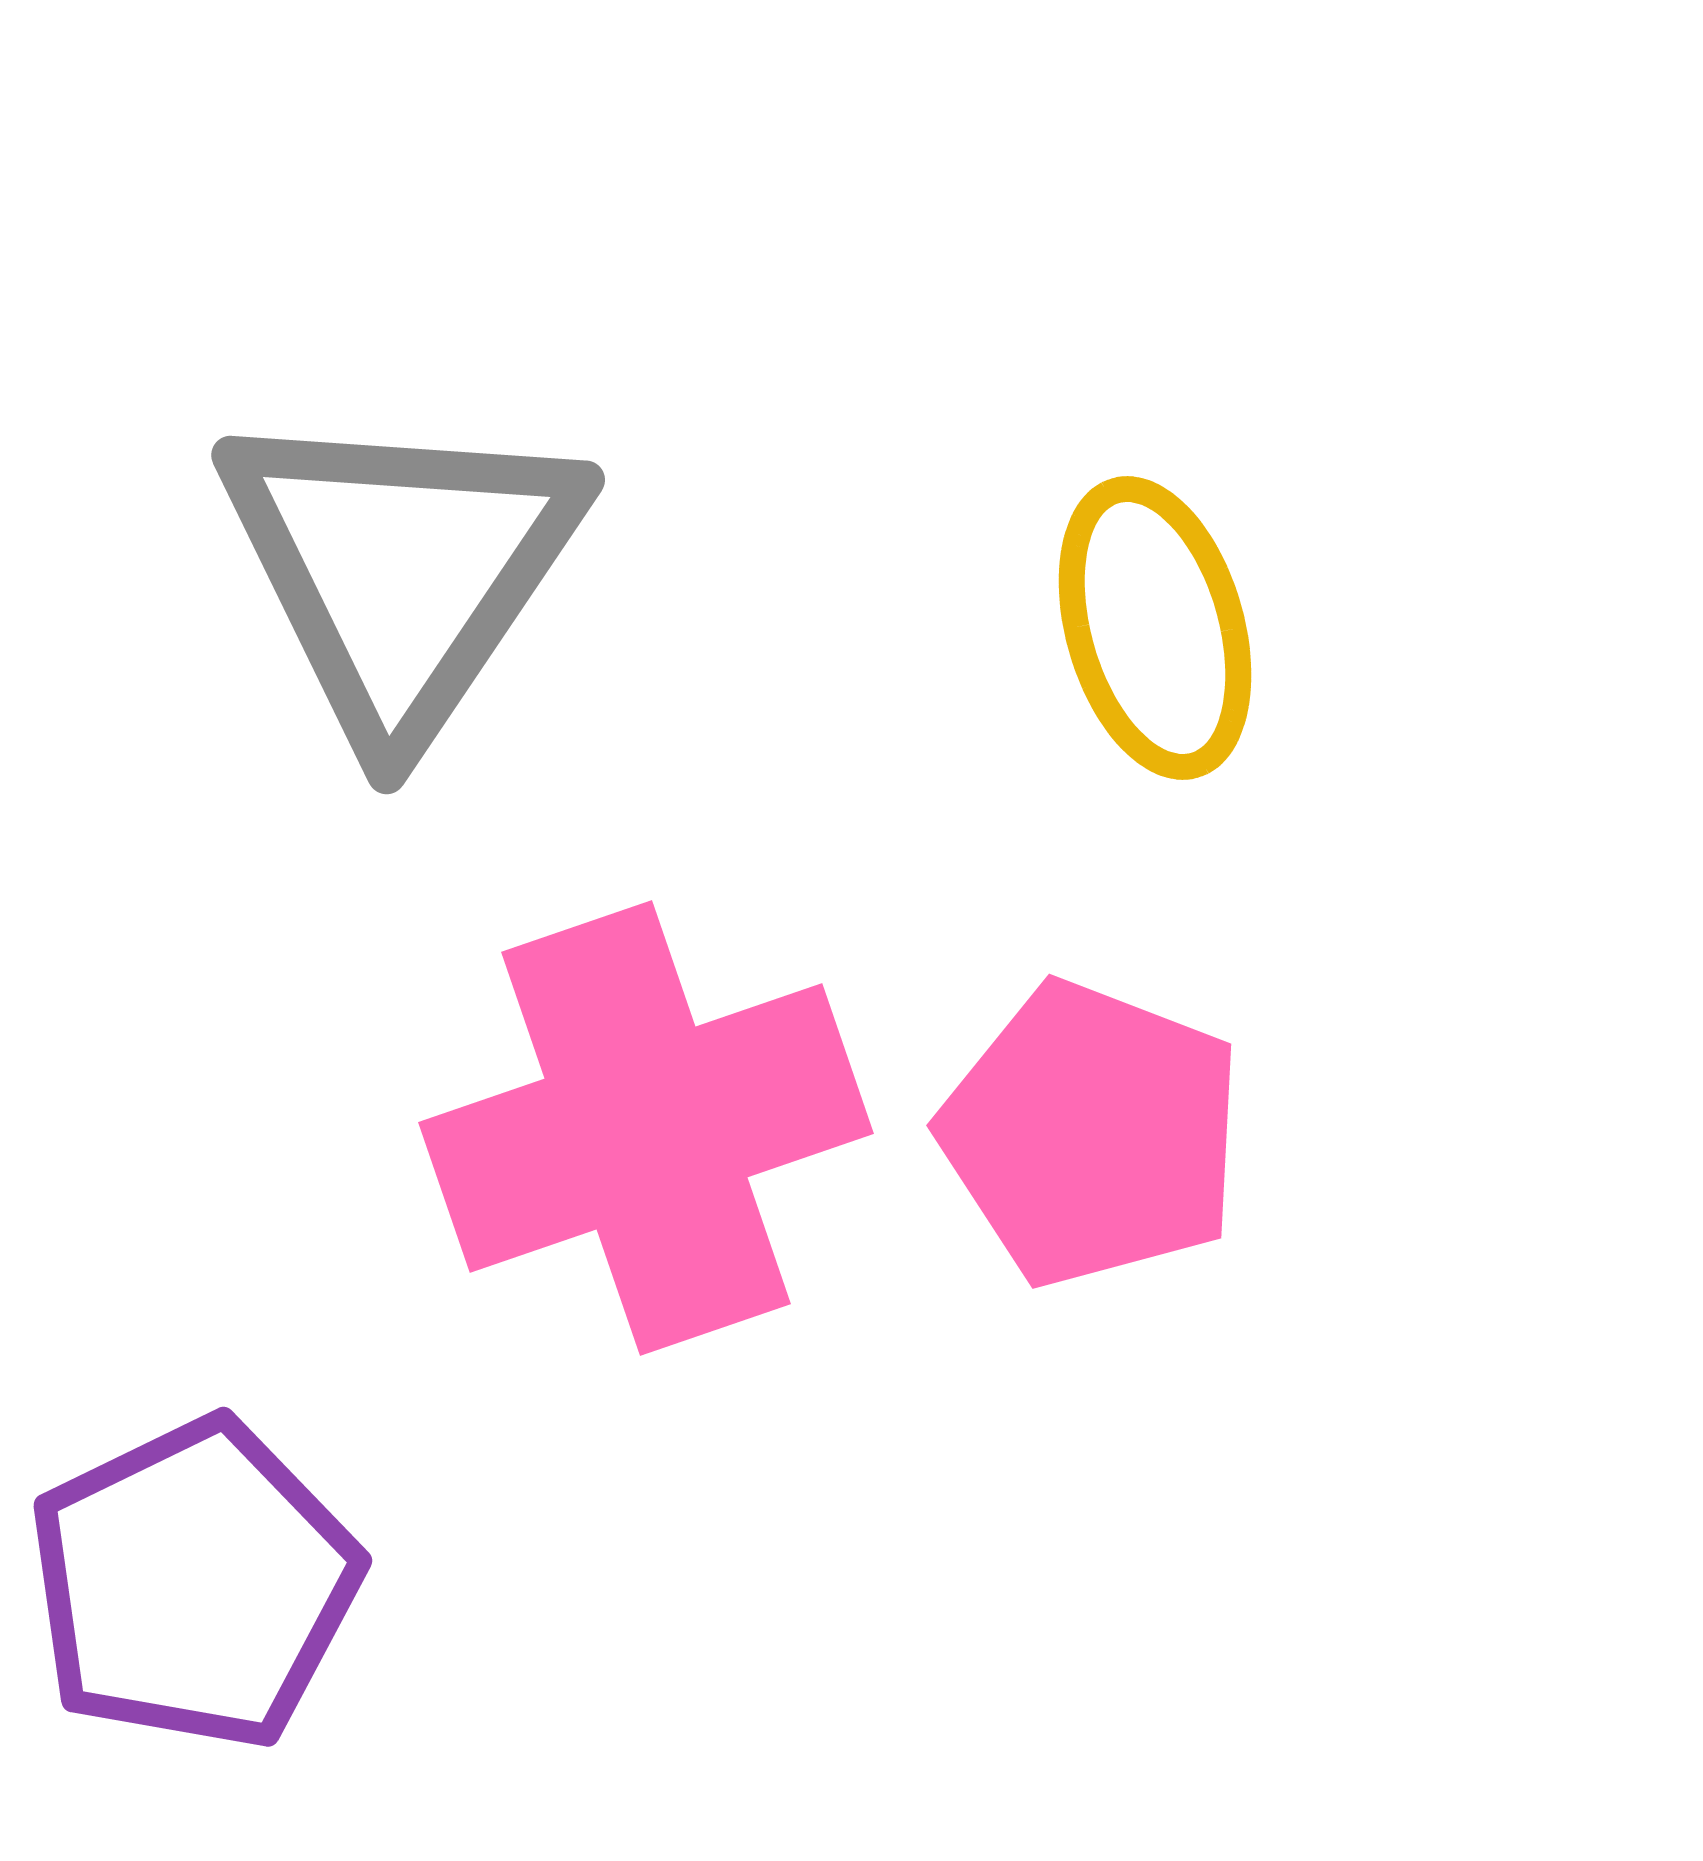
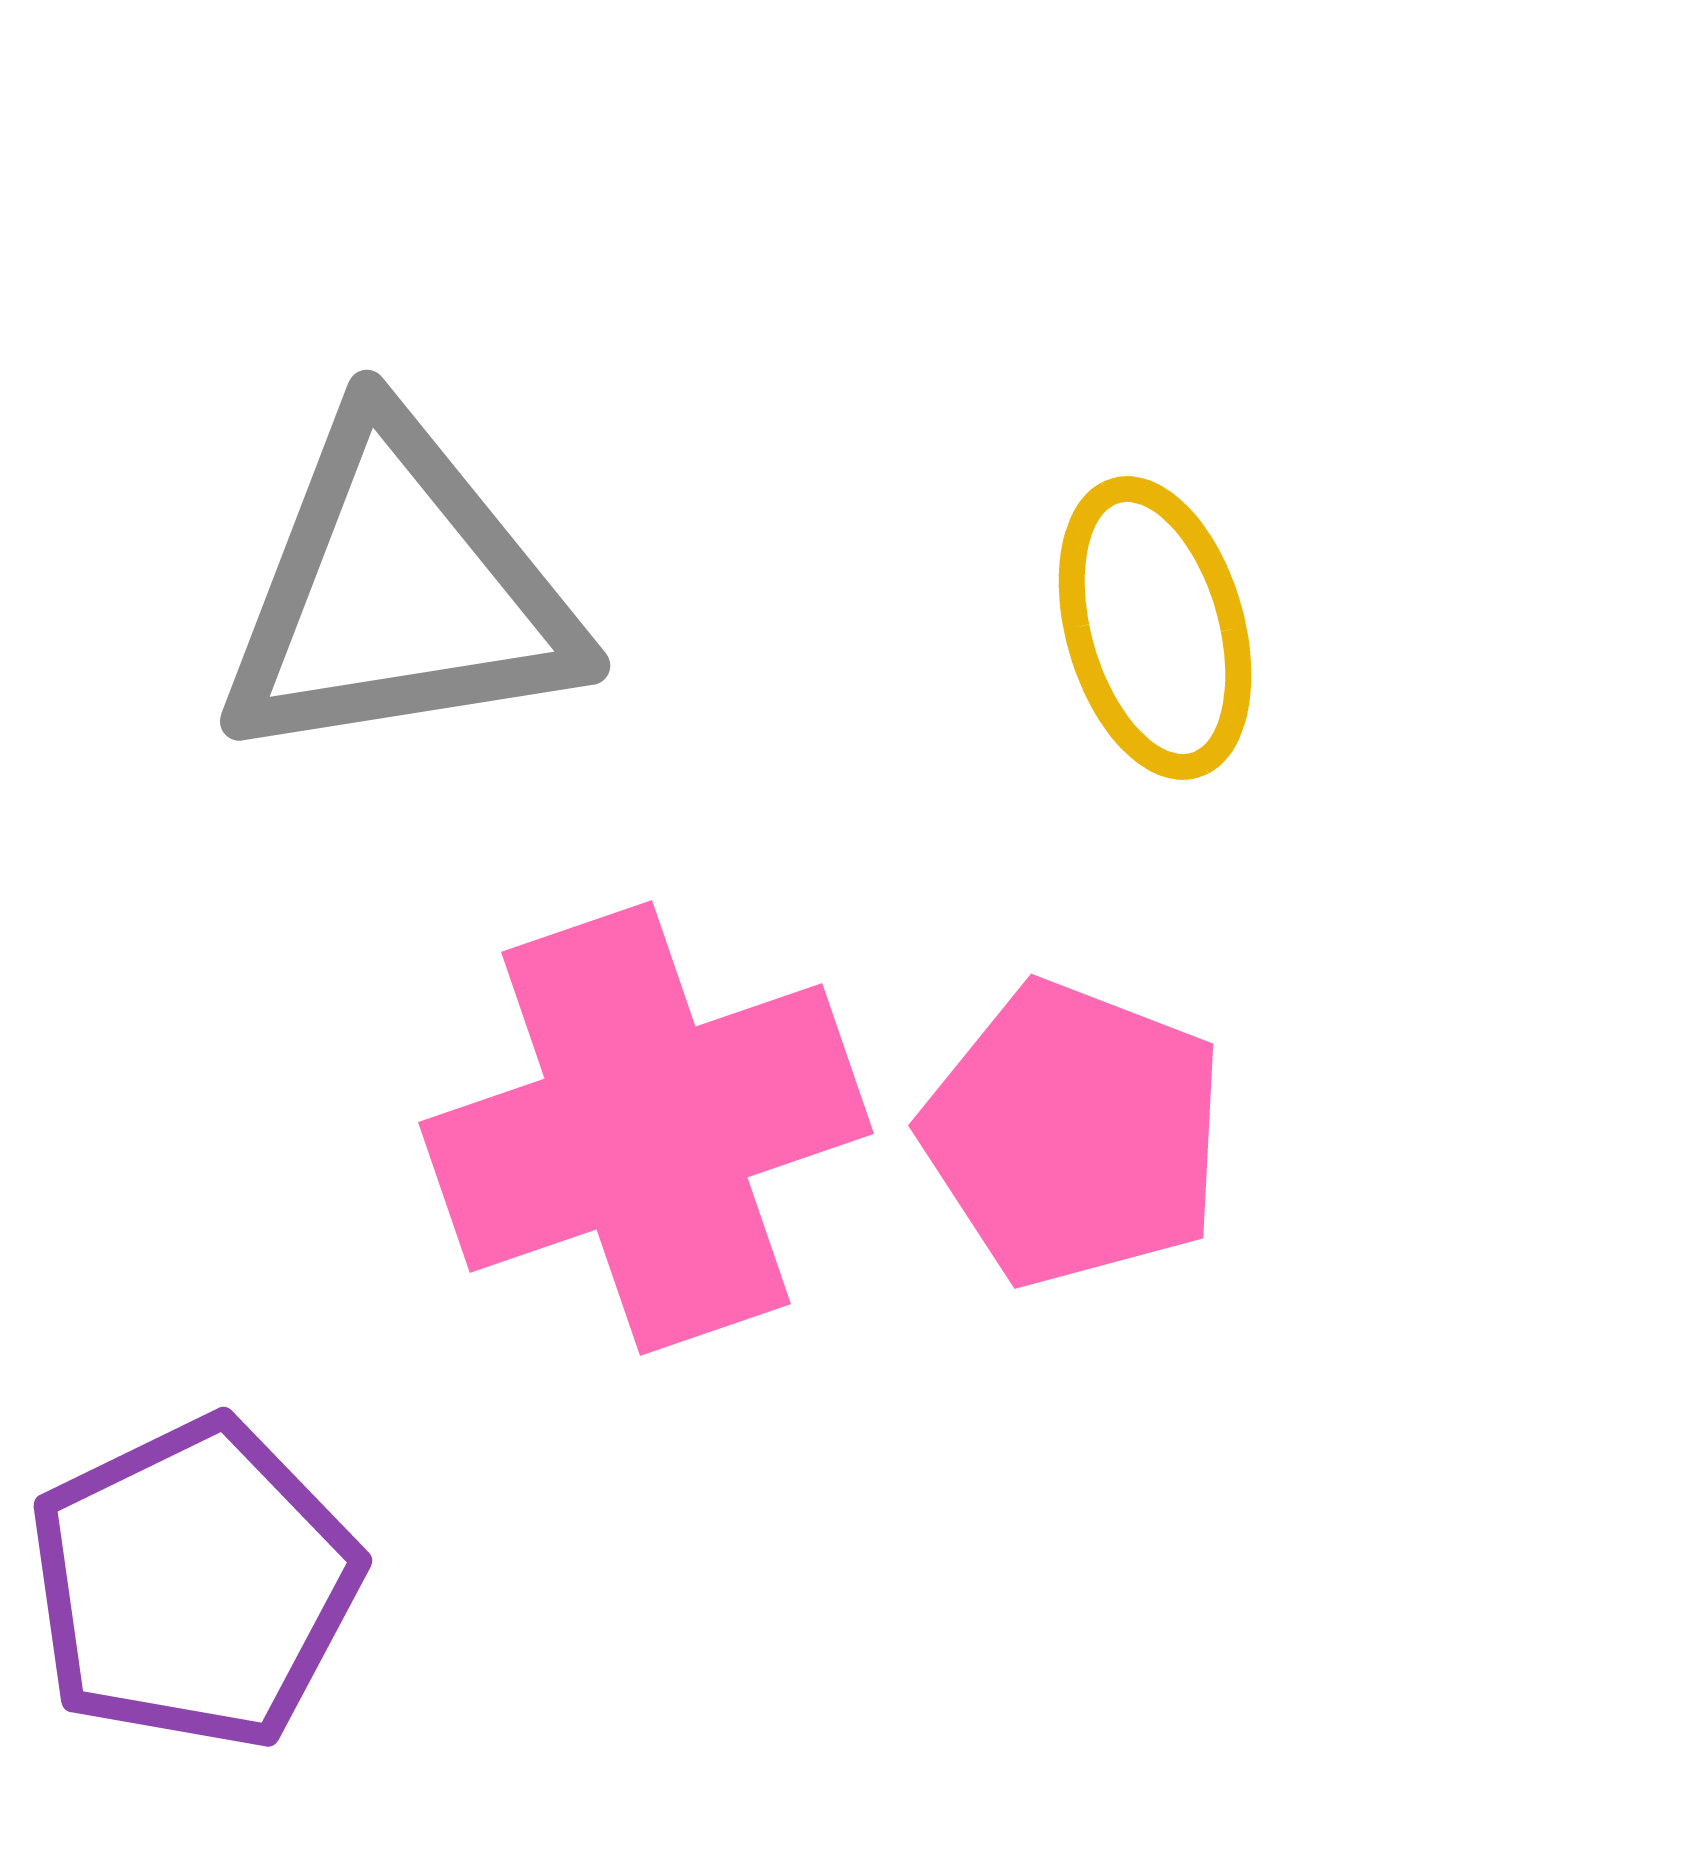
gray triangle: moved 2 px left, 22 px down; rotated 47 degrees clockwise
pink pentagon: moved 18 px left
